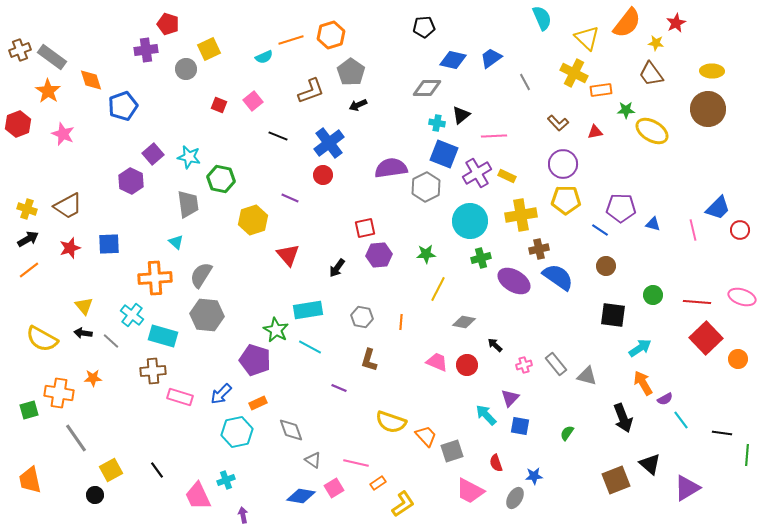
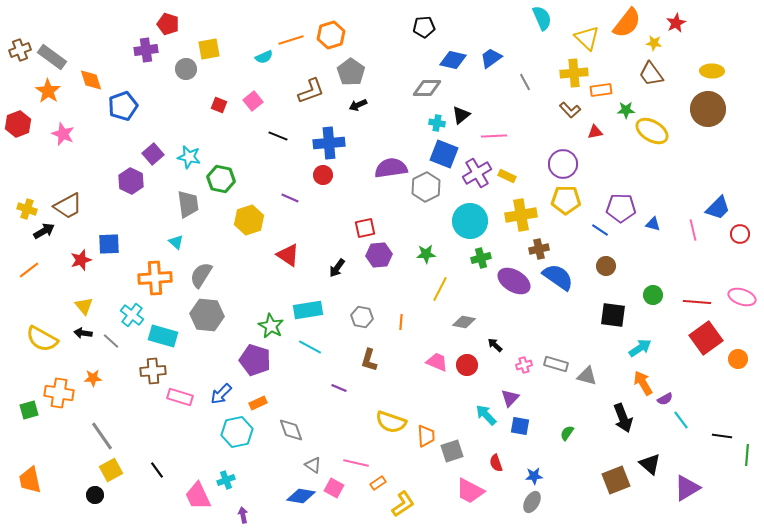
yellow star at (656, 43): moved 2 px left
yellow square at (209, 49): rotated 15 degrees clockwise
yellow cross at (574, 73): rotated 32 degrees counterclockwise
brown L-shape at (558, 123): moved 12 px right, 13 px up
blue cross at (329, 143): rotated 32 degrees clockwise
yellow hexagon at (253, 220): moved 4 px left
red circle at (740, 230): moved 4 px down
black arrow at (28, 239): moved 16 px right, 8 px up
red star at (70, 248): moved 11 px right, 12 px down
red triangle at (288, 255): rotated 15 degrees counterclockwise
yellow line at (438, 289): moved 2 px right
green star at (276, 330): moved 5 px left, 4 px up
red square at (706, 338): rotated 8 degrees clockwise
gray rectangle at (556, 364): rotated 35 degrees counterclockwise
black line at (722, 433): moved 3 px down
orange trapezoid at (426, 436): rotated 40 degrees clockwise
gray line at (76, 438): moved 26 px right, 2 px up
gray triangle at (313, 460): moved 5 px down
pink square at (334, 488): rotated 30 degrees counterclockwise
gray ellipse at (515, 498): moved 17 px right, 4 px down
